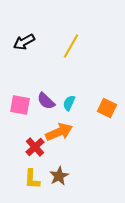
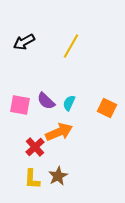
brown star: moved 1 px left
